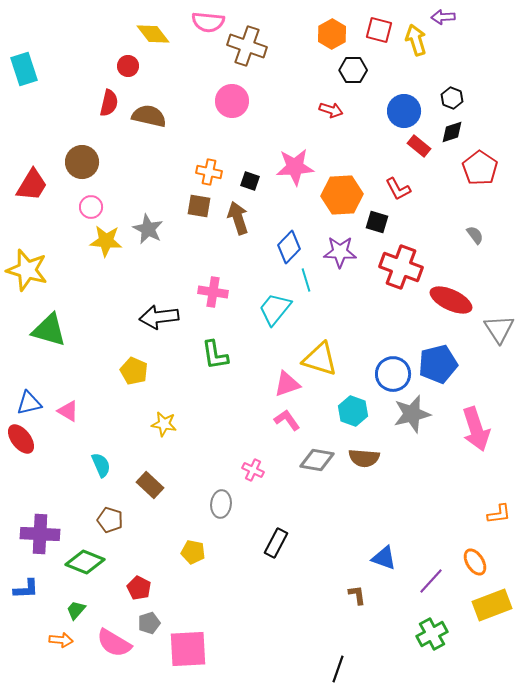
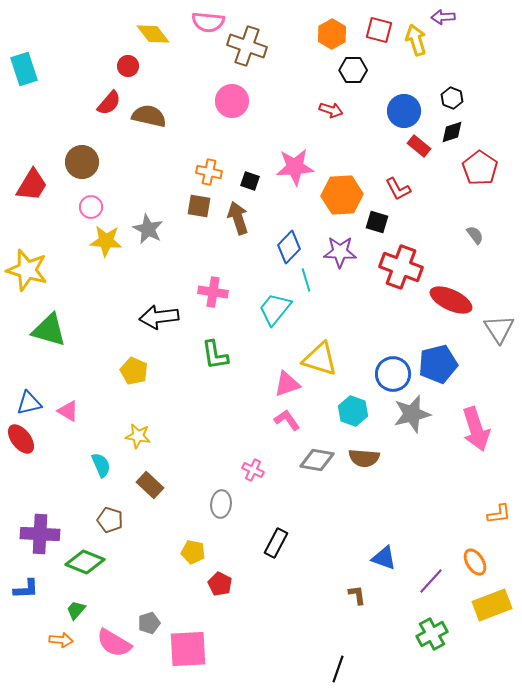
red semicircle at (109, 103): rotated 28 degrees clockwise
yellow star at (164, 424): moved 26 px left, 12 px down
red pentagon at (139, 588): moved 81 px right, 4 px up
